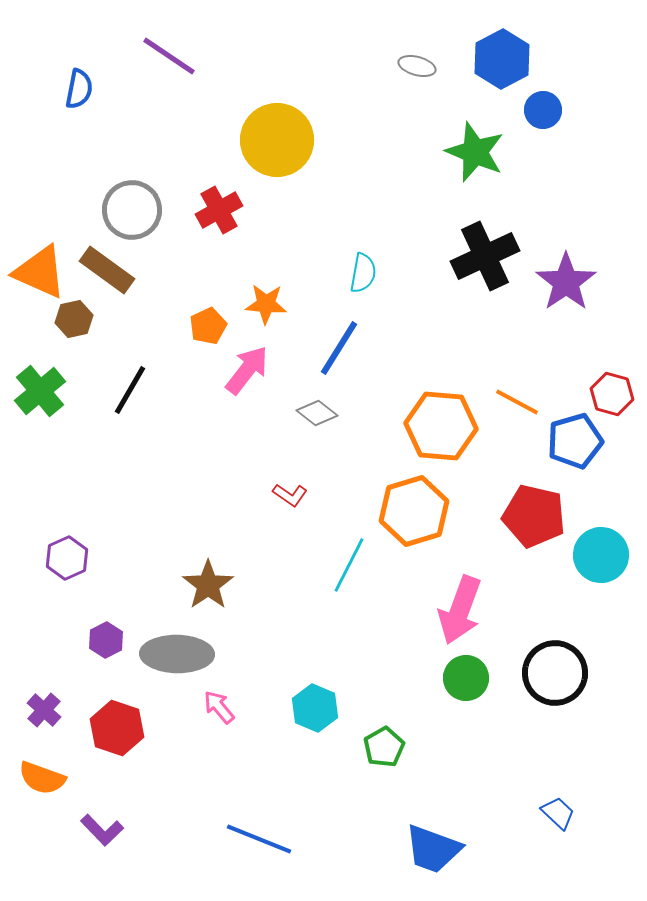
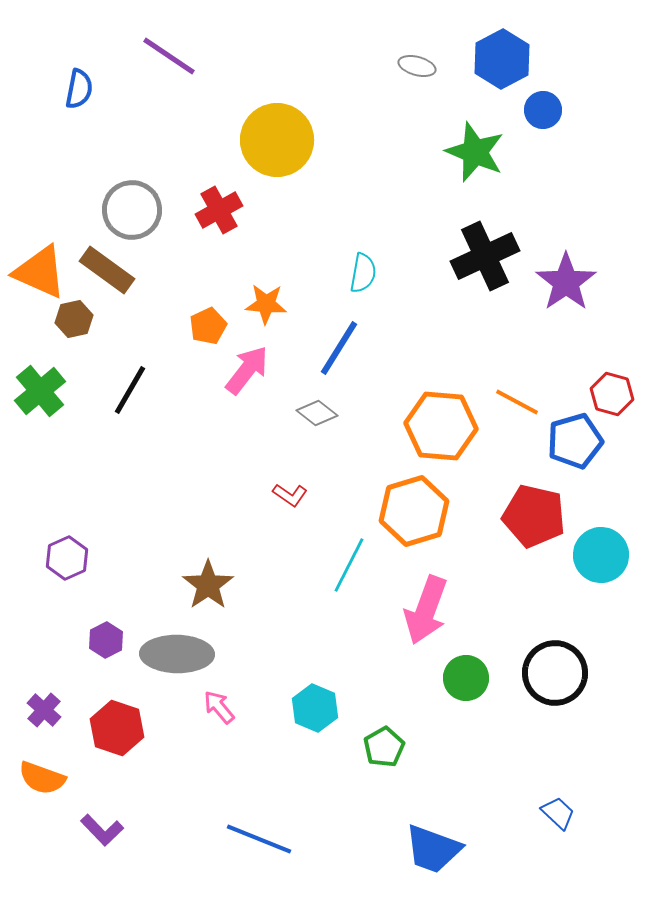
pink arrow at (460, 610): moved 34 px left
